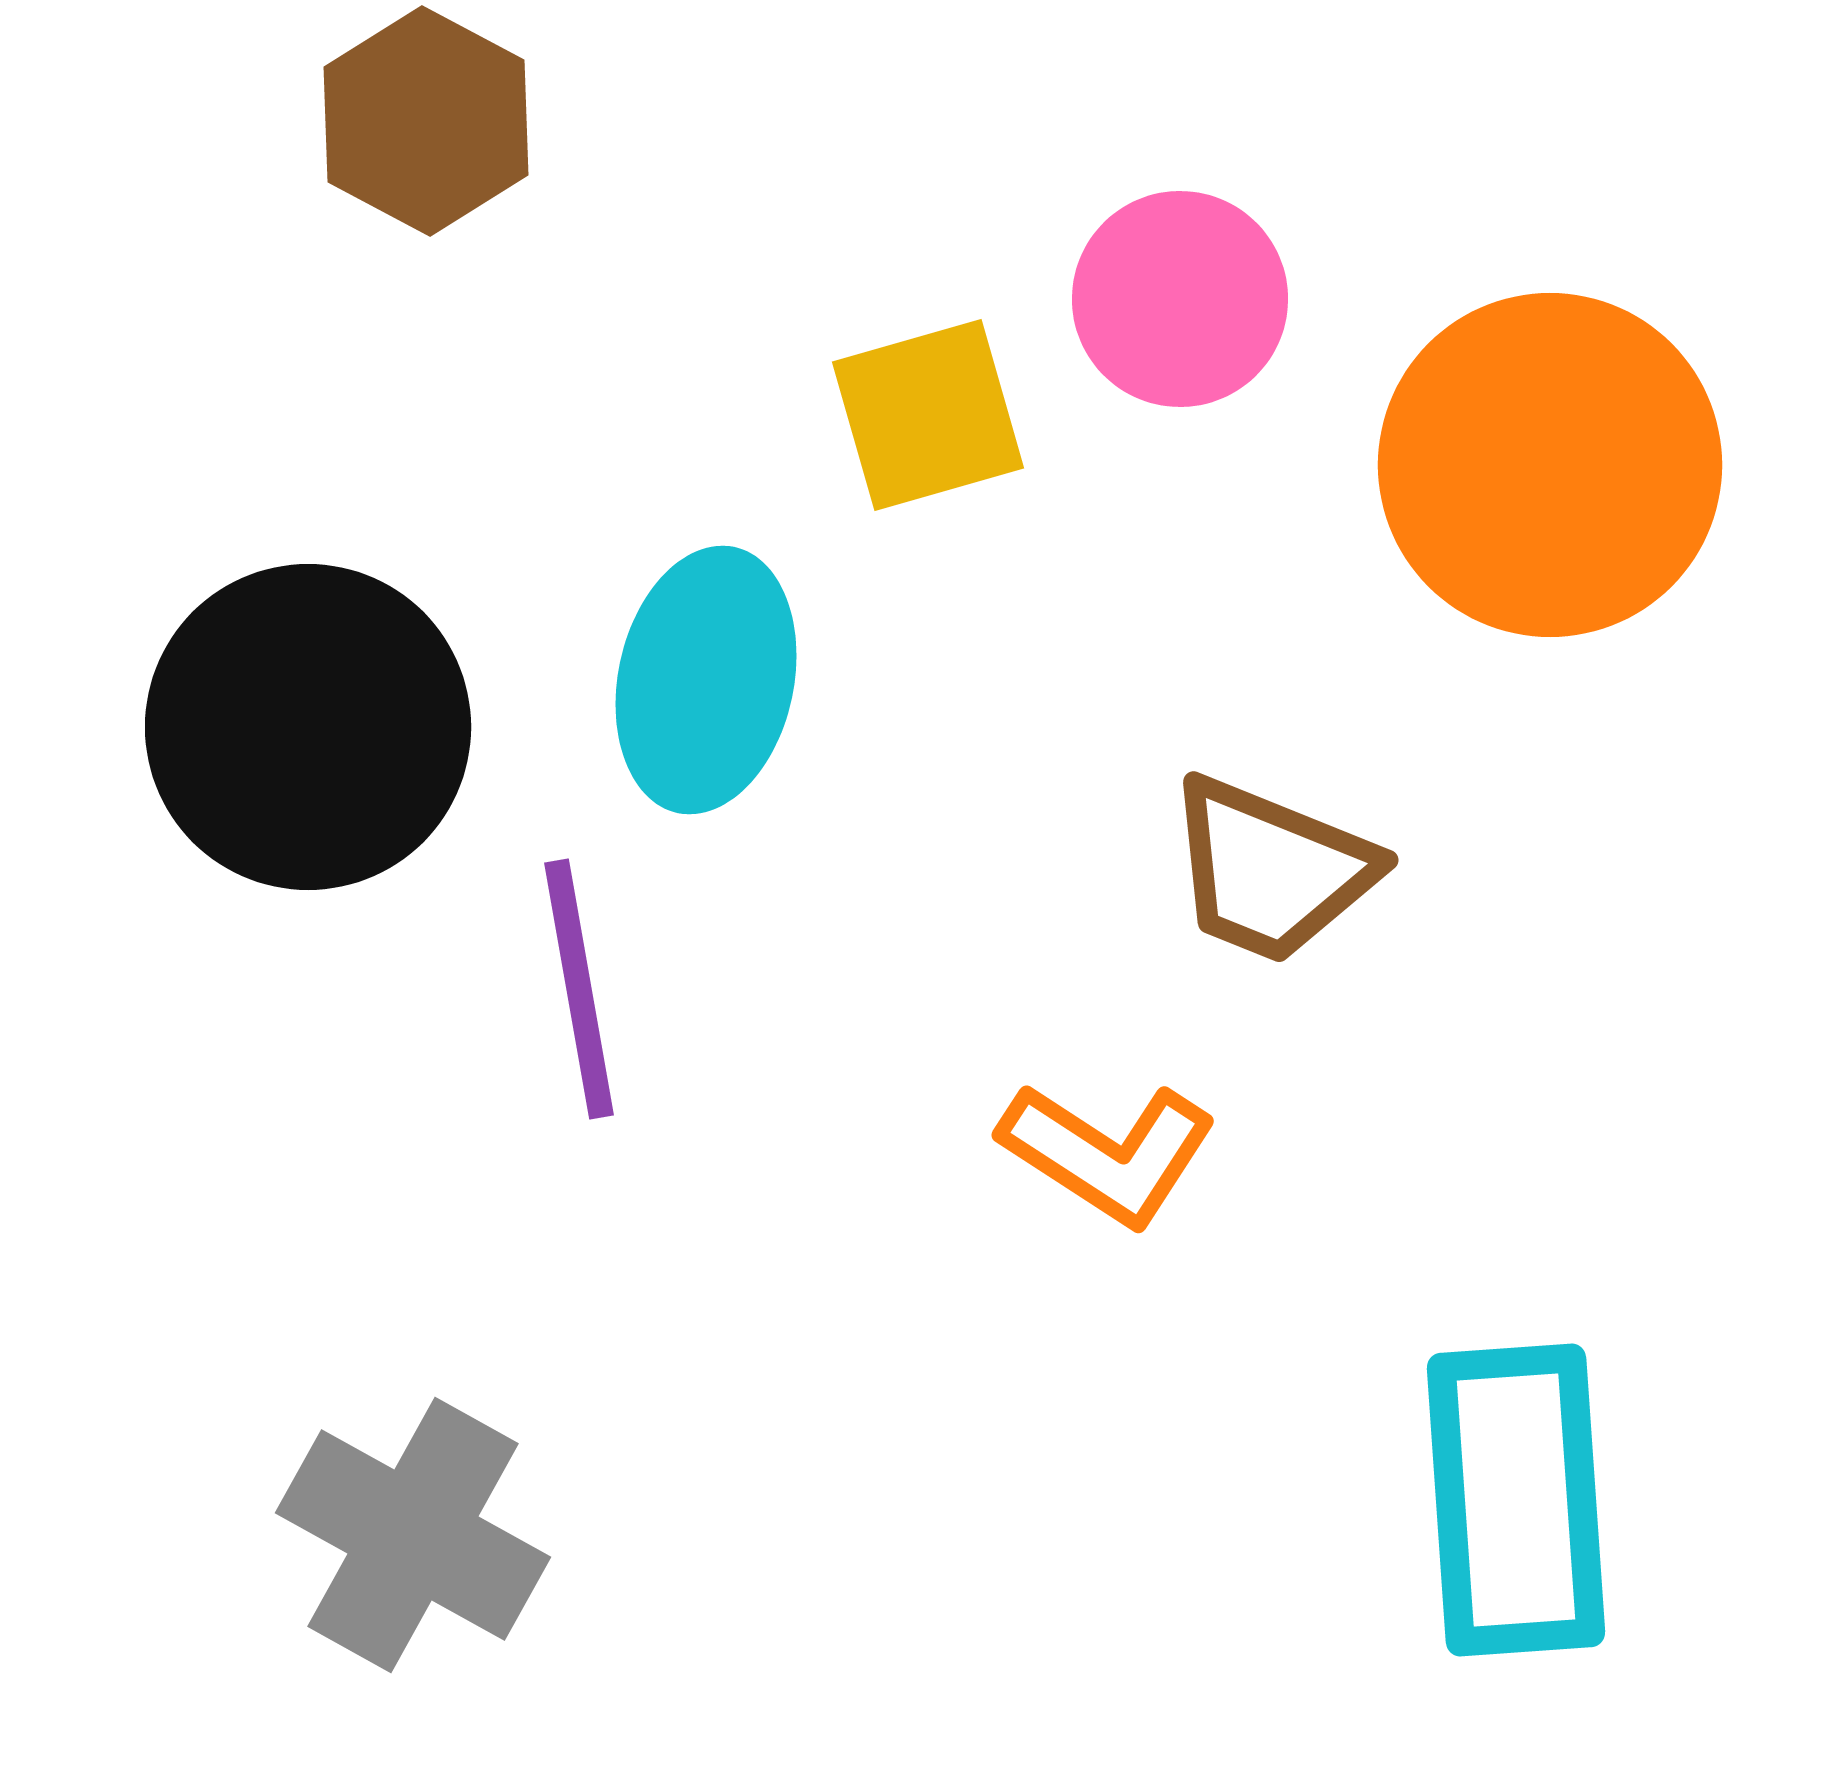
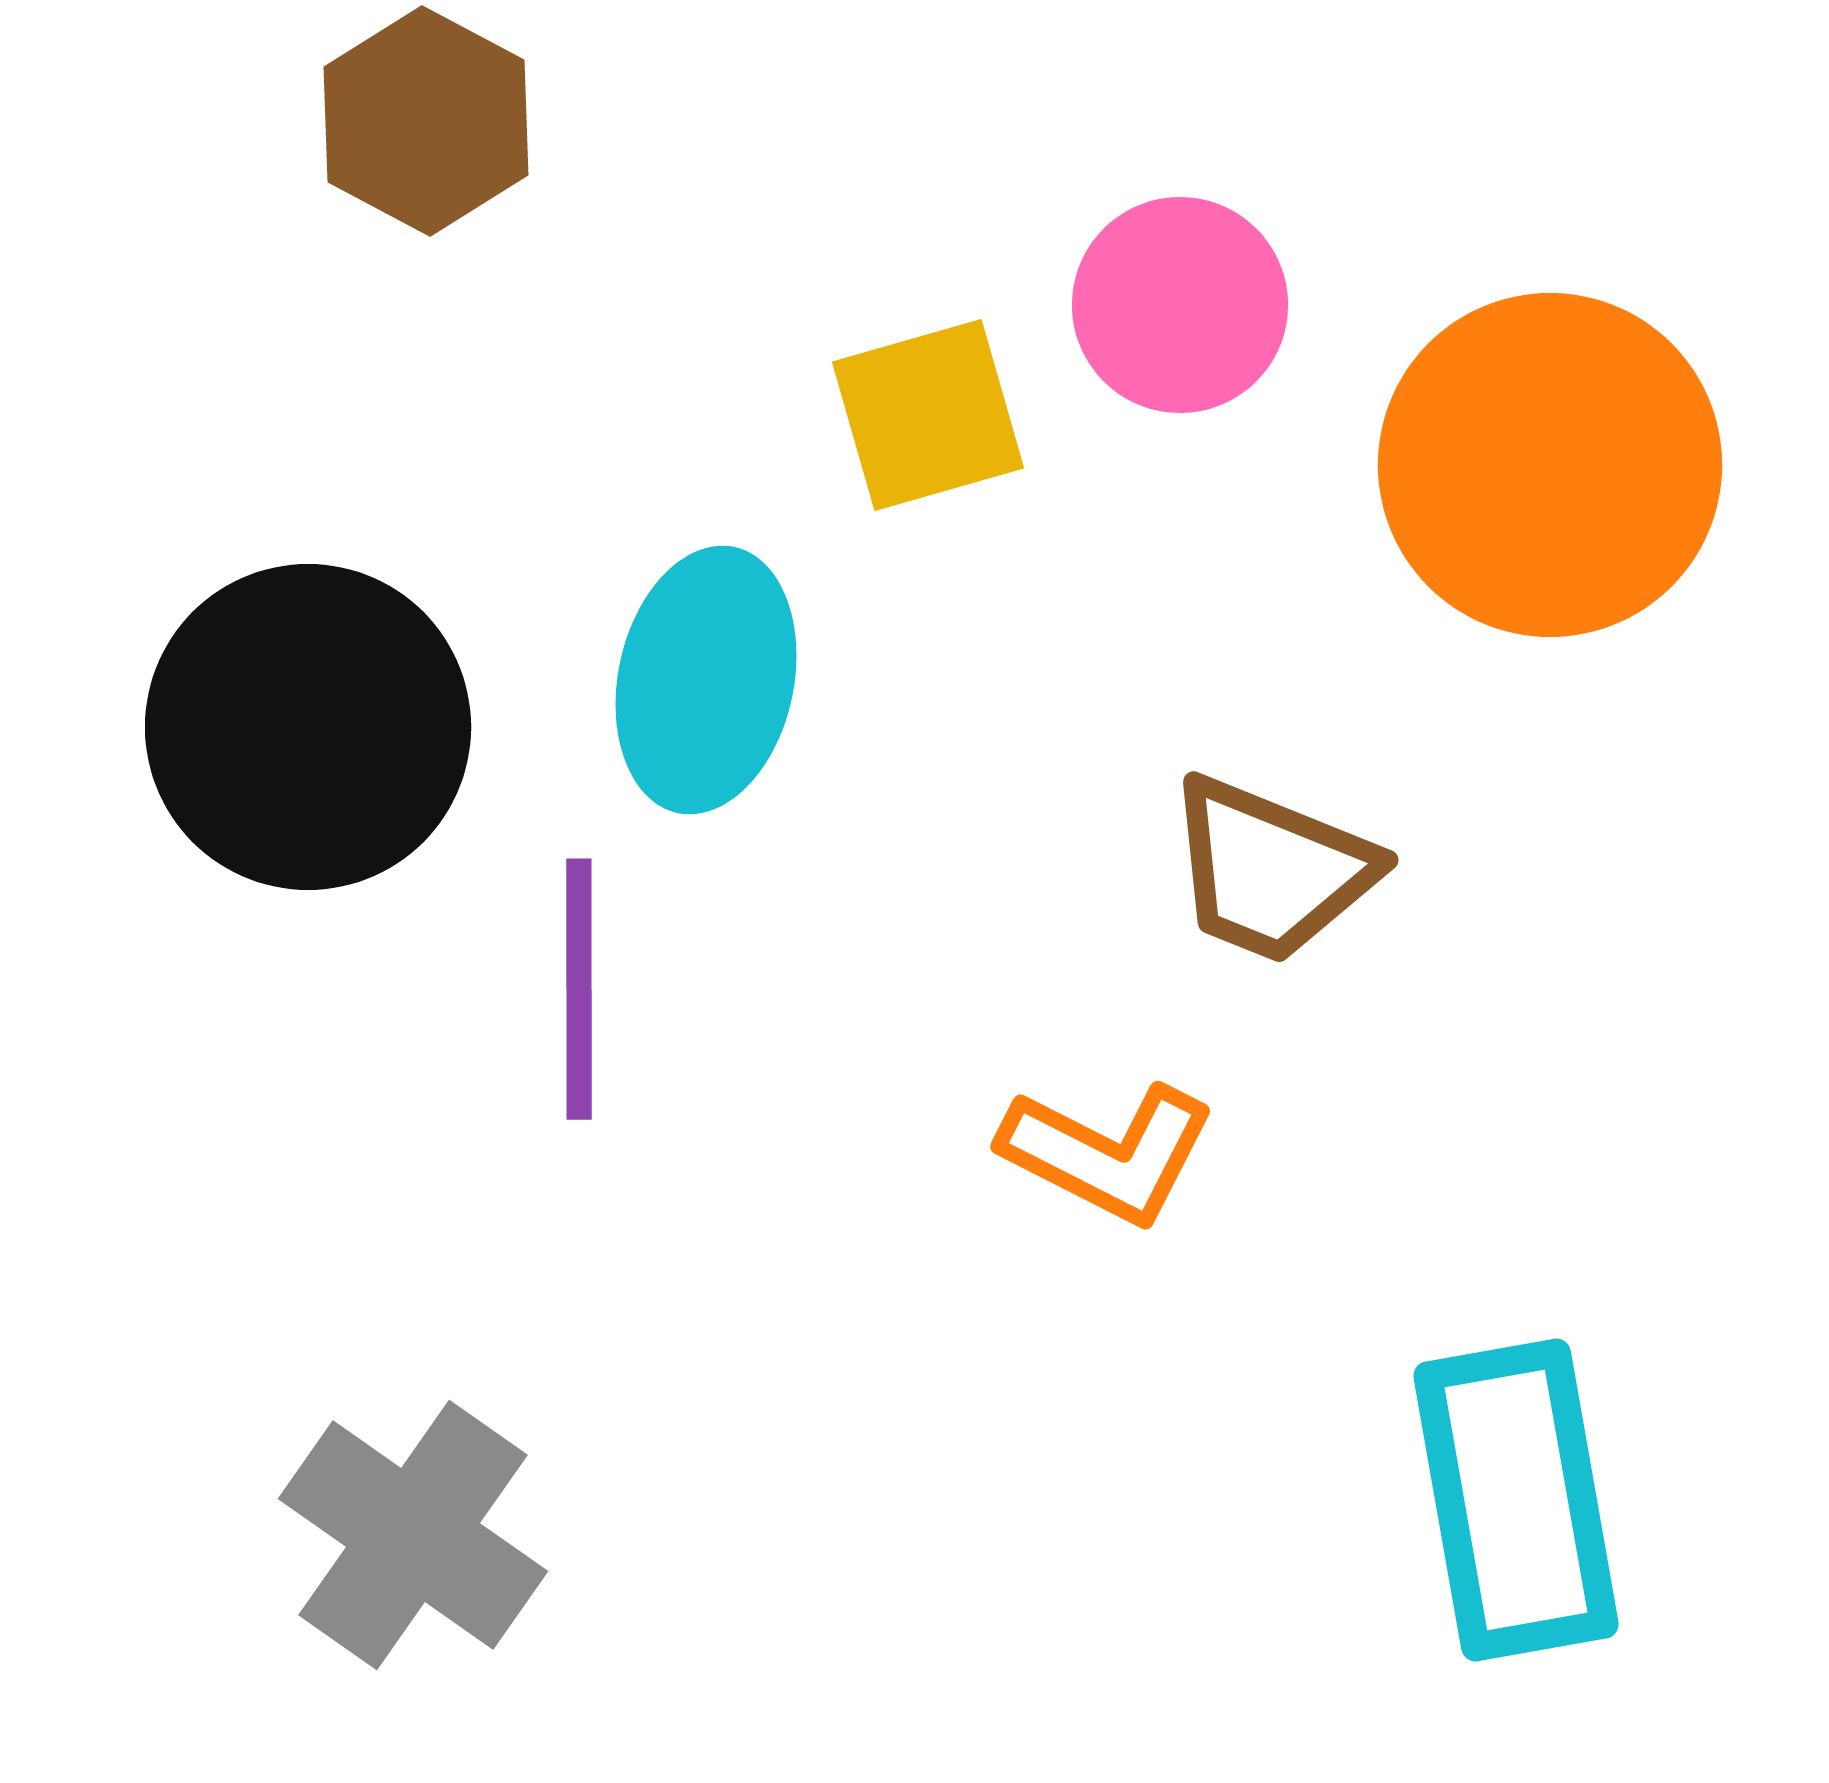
pink circle: moved 6 px down
purple line: rotated 10 degrees clockwise
orange L-shape: rotated 6 degrees counterclockwise
cyan rectangle: rotated 6 degrees counterclockwise
gray cross: rotated 6 degrees clockwise
